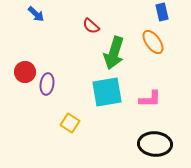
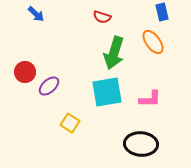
red semicircle: moved 11 px right, 9 px up; rotated 24 degrees counterclockwise
purple ellipse: moved 2 px right, 2 px down; rotated 40 degrees clockwise
black ellipse: moved 14 px left
